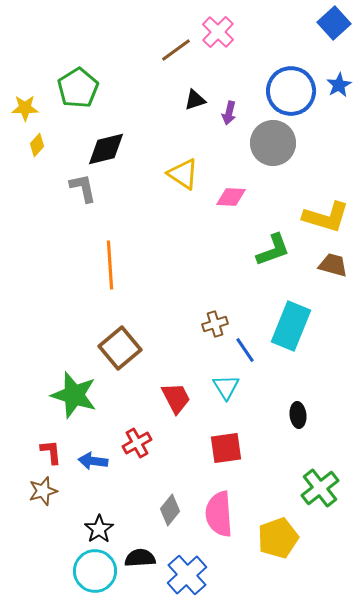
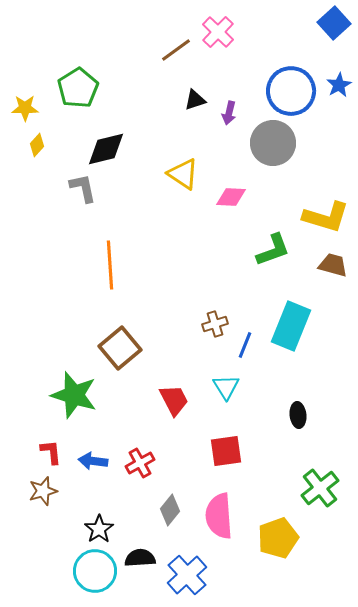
blue line: moved 5 px up; rotated 56 degrees clockwise
red trapezoid: moved 2 px left, 2 px down
red cross: moved 3 px right, 20 px down
red square: moved 3 px down
pink semicircle: moved 2 px down
